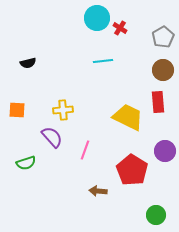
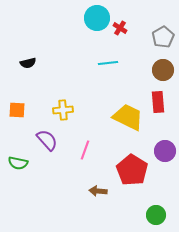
cyan line: moved 5 px right, 2 px down
purple semicircle: moved 5 px left, 3 px down
green semicircle: moved 8 px left; rotated 30 degrees clockwise
